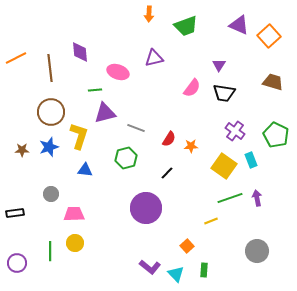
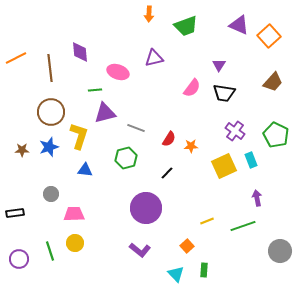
brown trapezoid at (273, 82): rotated 115 degrees clockwise
yellow square at (224, 166): rotated 30 degrees clockwise
green line at (230, 198): moved 13 px right, 28 px down
yellow line at (211, 221): moved 4 px left
green line at (50, 251): rotated 18 degrees counterclockwise
gray circle at (257, 251): moved 23 px right
purple circle at (17, 263): moved 2 px right, 4 px up
purple L-shape at (150, 267): moved 10 px left, 17 px up
